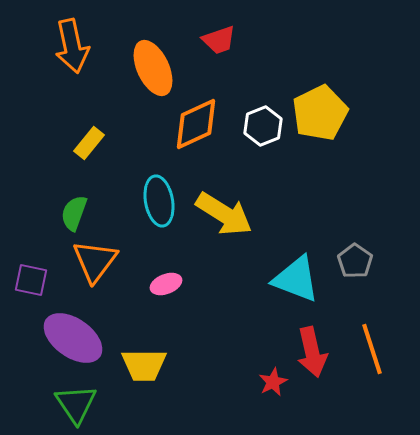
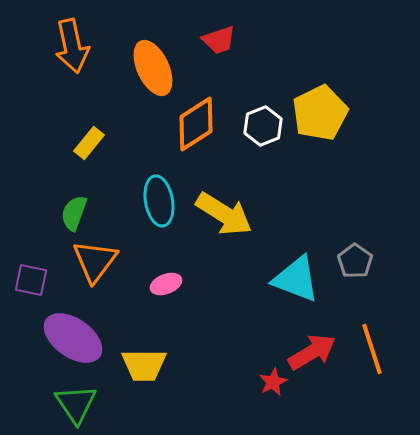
orange diamond: rotated 8 degrees counterclockwise
red arrow: rotated 108 degrees counterclockwise
